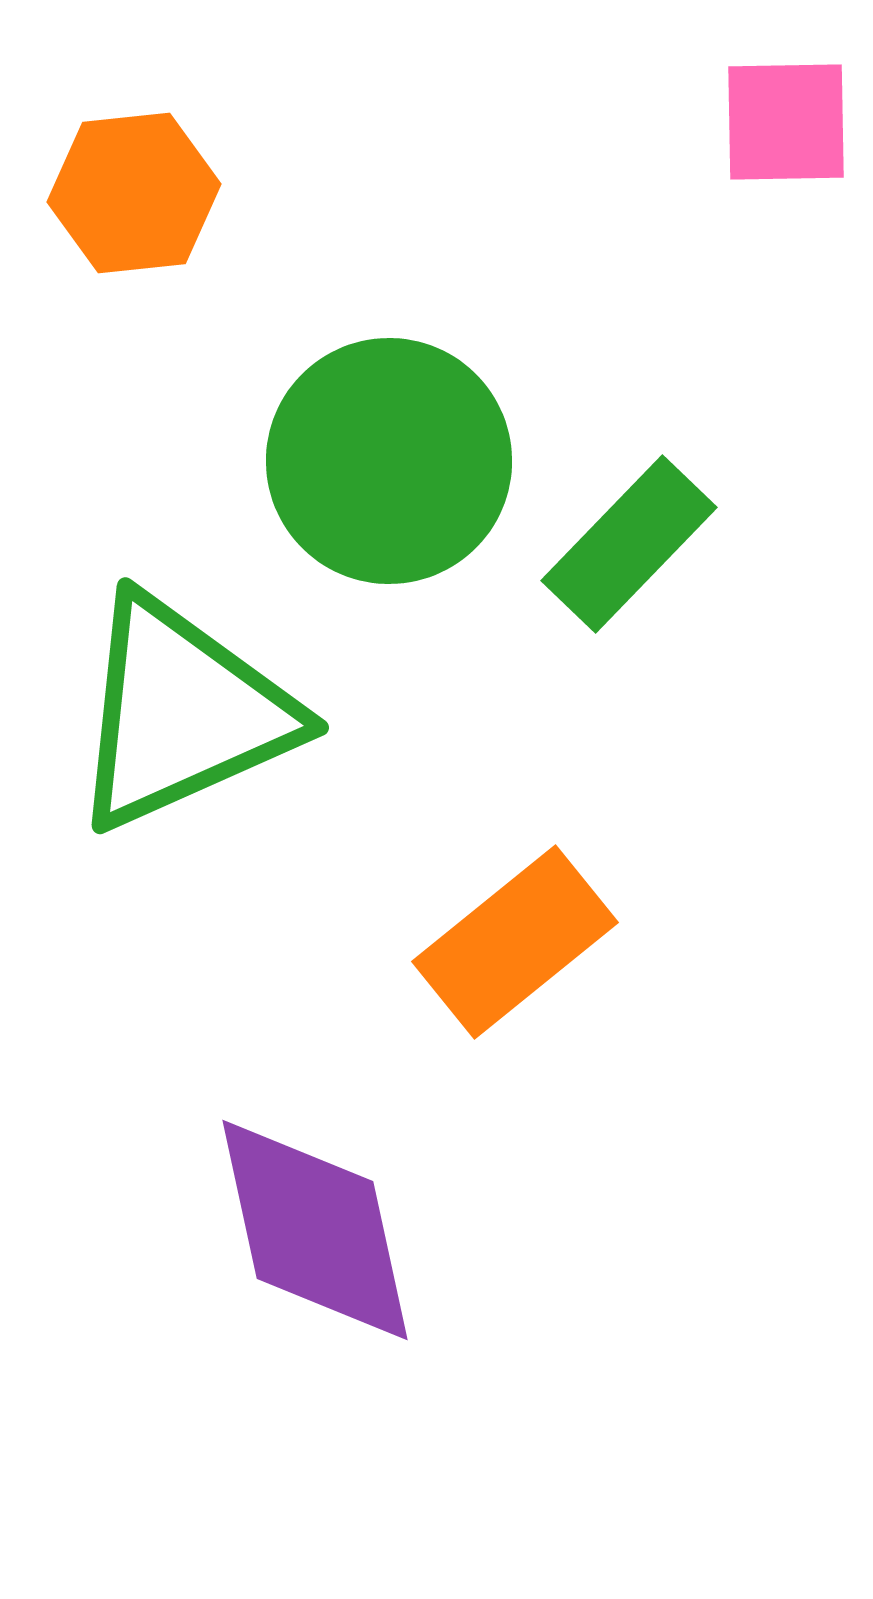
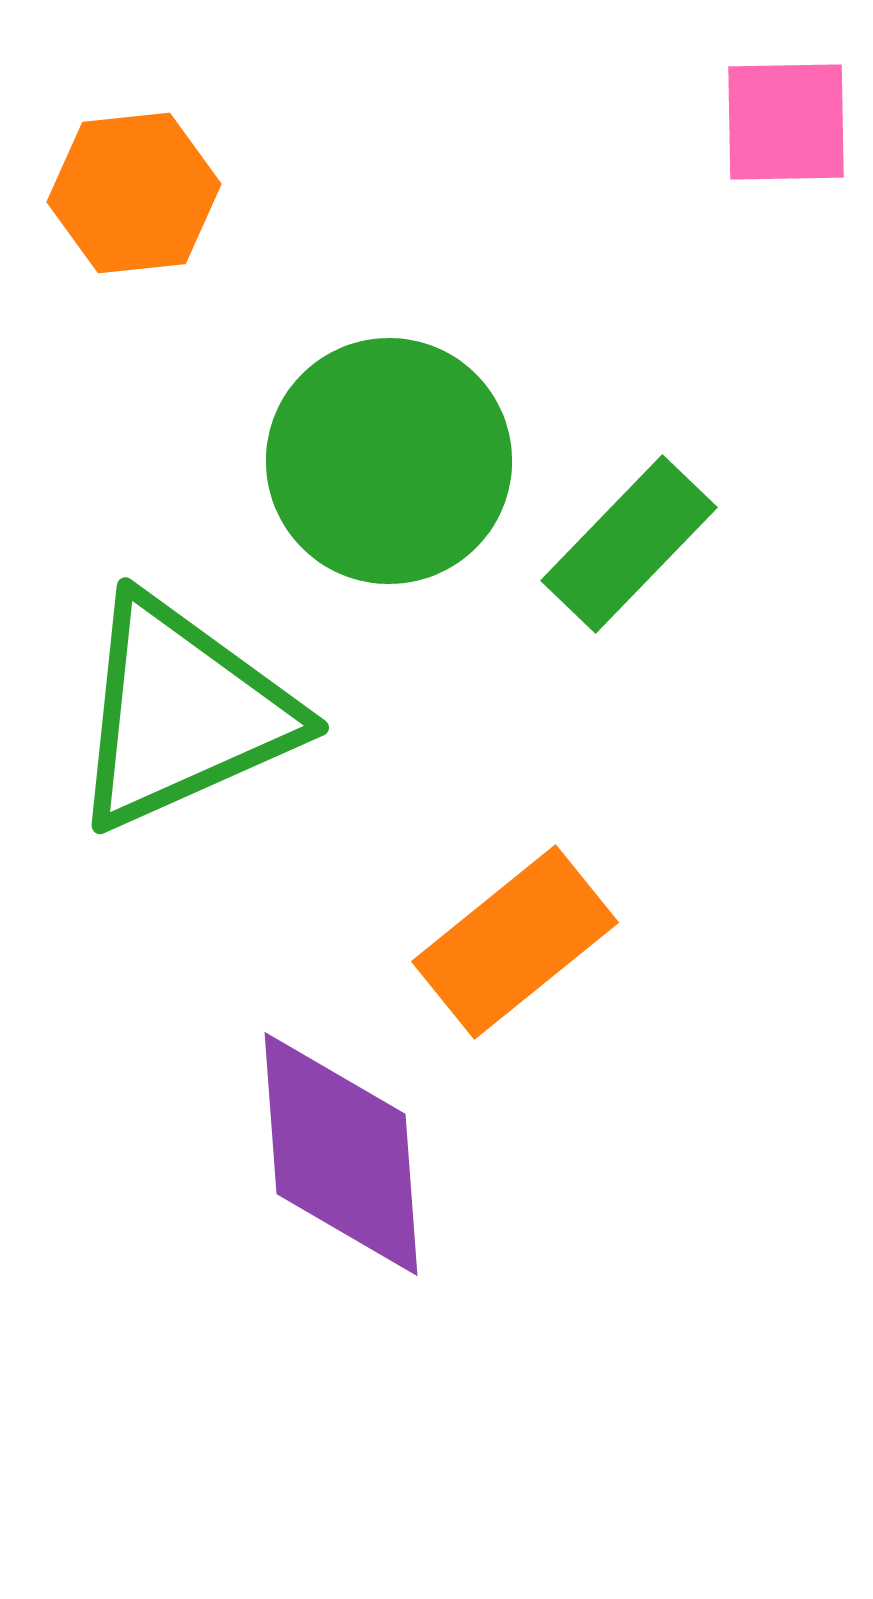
purple diamond: moved 26 px right, 76 px up; rotated 8 degrees clockwise
